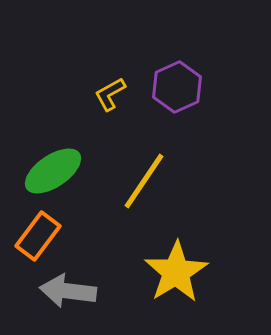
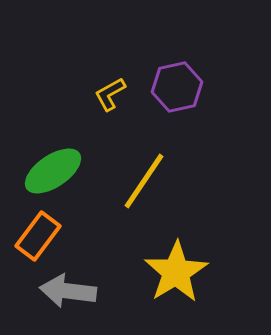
purple hexagon: rotated 12 degrees clockwise
